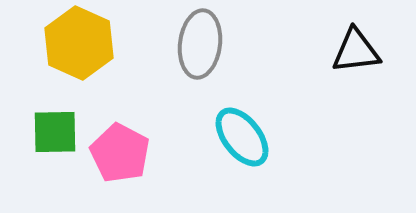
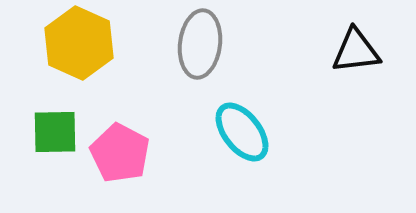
cyan ellipse: moved 5 px up
